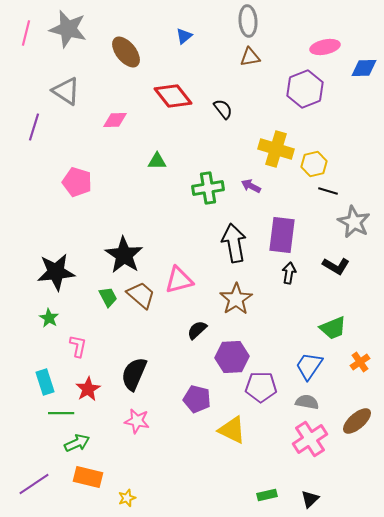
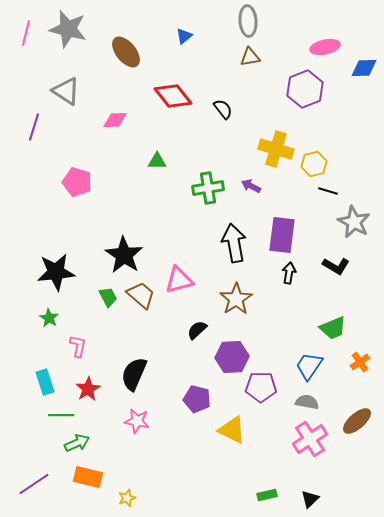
green line at (61, 413): moved 2 px down
